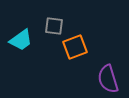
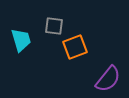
cyan trapezoid: rotated 70 degrees counterclockwise
purple semicircle: rotated 124 degrees counterclockwise
